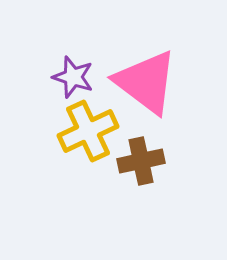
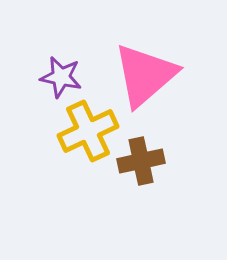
purple star: moved 12 px left; rotated 6 degrees counterclockwise
pink triangle: moved 1 px left, 7 px up; rotated 42 degrees clockwise
